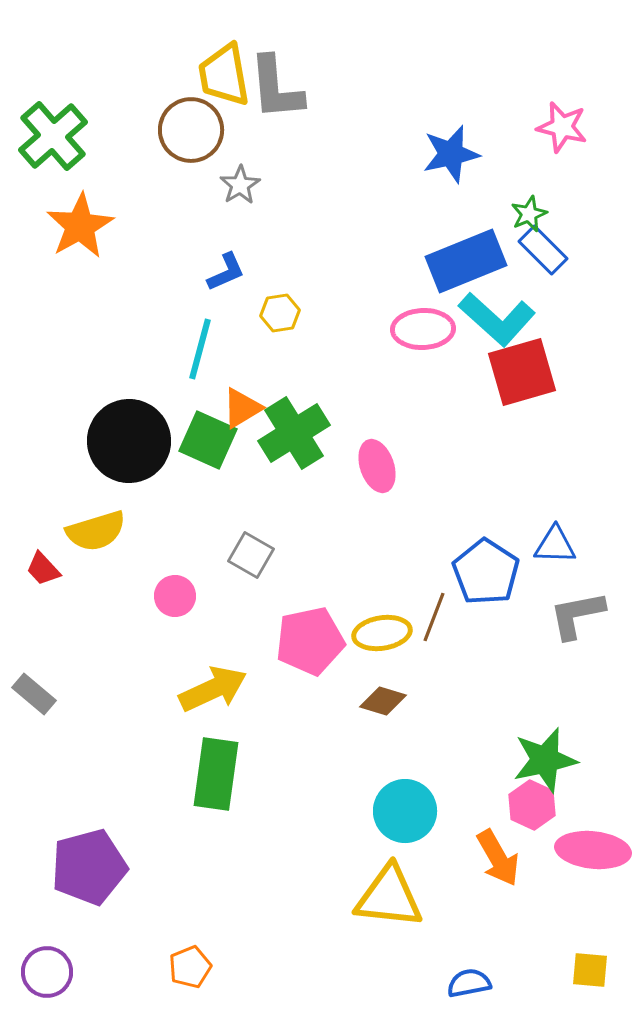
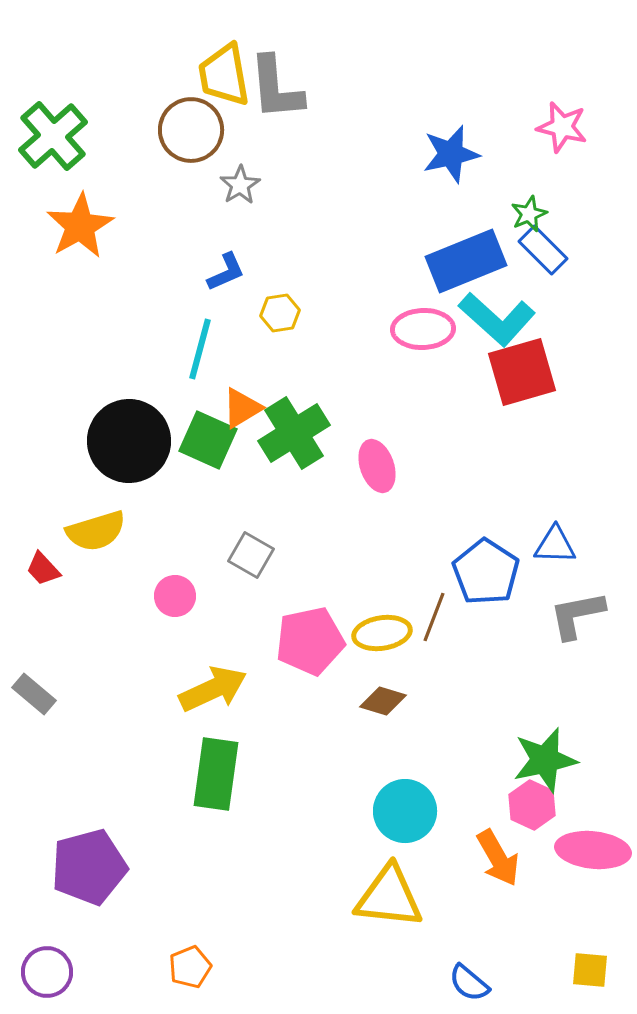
blue semicircle at (469, 983): rotated 129 degrees counterclockwise
